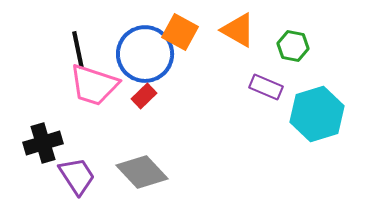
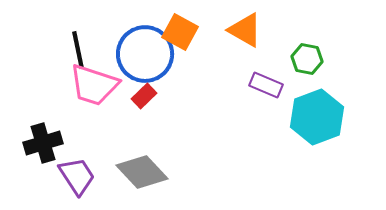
orange triangle: moved 7 px right
green hexagon: moved 14 px right, 13 px down
purple rectangle: moved 2 px up
cyan hexagon: moved 3 px down; rotated 4 degrees counterclockwise
